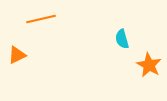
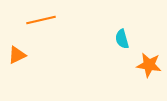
orange line: moved 1 px down
orange star: rotated 20 degrees counterclockwise
